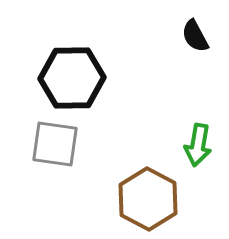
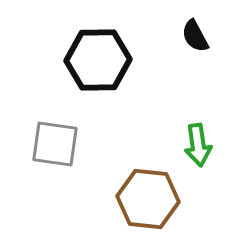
black hexagon: moved 26 px right, 18 px up
green arrow: rotated 18 degrees counterclockwise
brown hexagon: rotated 22 degrees counterclockwise
